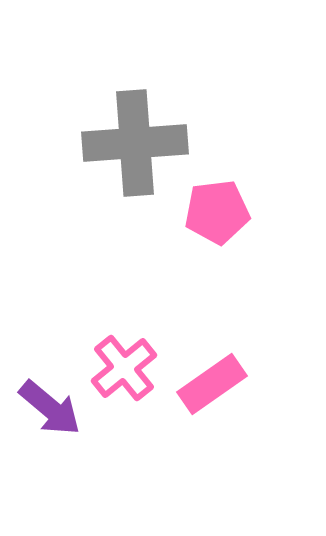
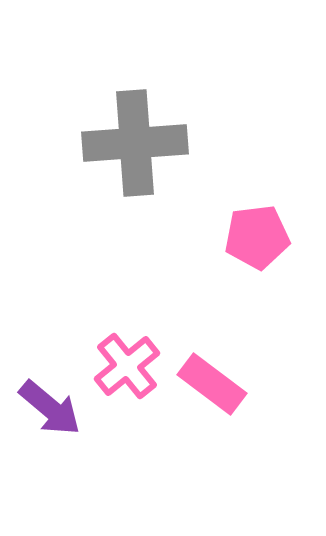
pink pentagon: moved 40 px right, 25 px down
pink cross: moved 3 px right, 2 px up
pink rectangle: rotated 72 degrees clockwise
